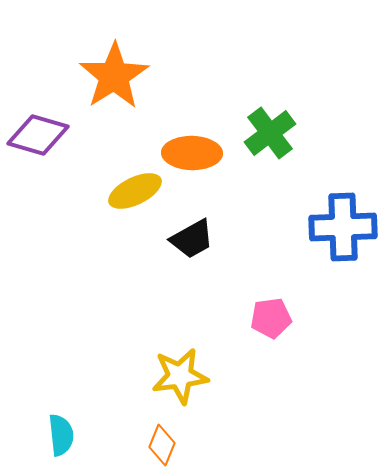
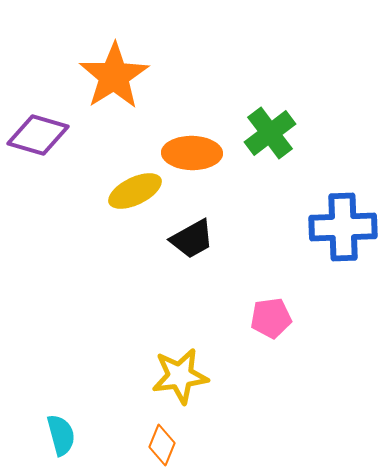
cyan semicircle: rotated 9 degrees counterclockwise
